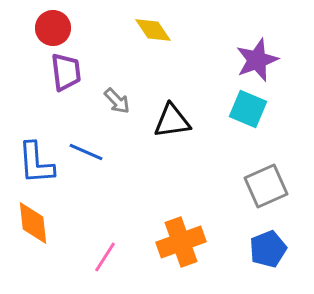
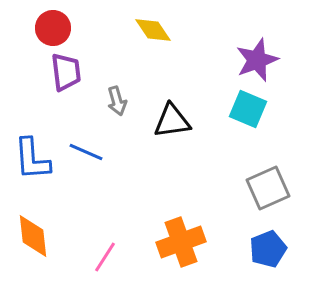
gray arrow: rotated 28 degrees clockwise
blue L-shape: moved 4 px left, 4 px up
gray square: moved 2 px right, 2 px down
orange diamond: moved 13 px down
